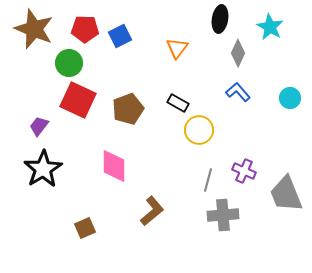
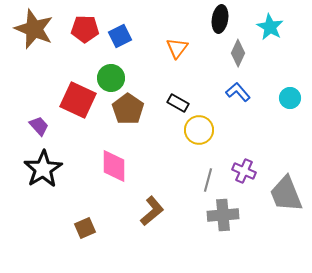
green circle: moved 42 px right, 15 px down
brown pentagon: rotated 16 degrees counterclockwise
purple trapezoid: rotated 100 degrees clockwise
